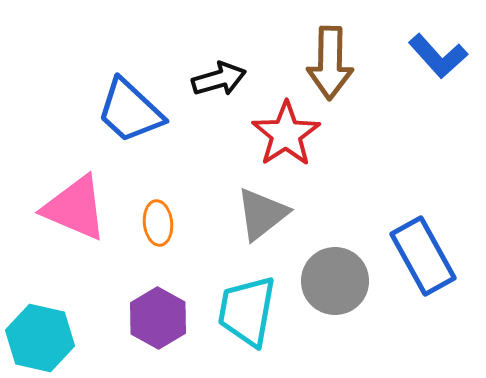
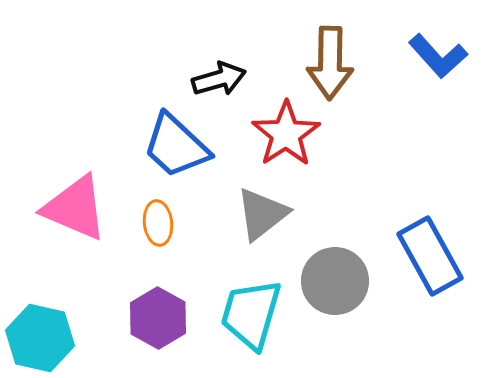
blue trapezoid: moved 46 px right, 35 px down
blue rectangle: moved 7 px right
cyan trapezoid: moved 4 px right, 3 px down; rotated 6 degrees clockwise
